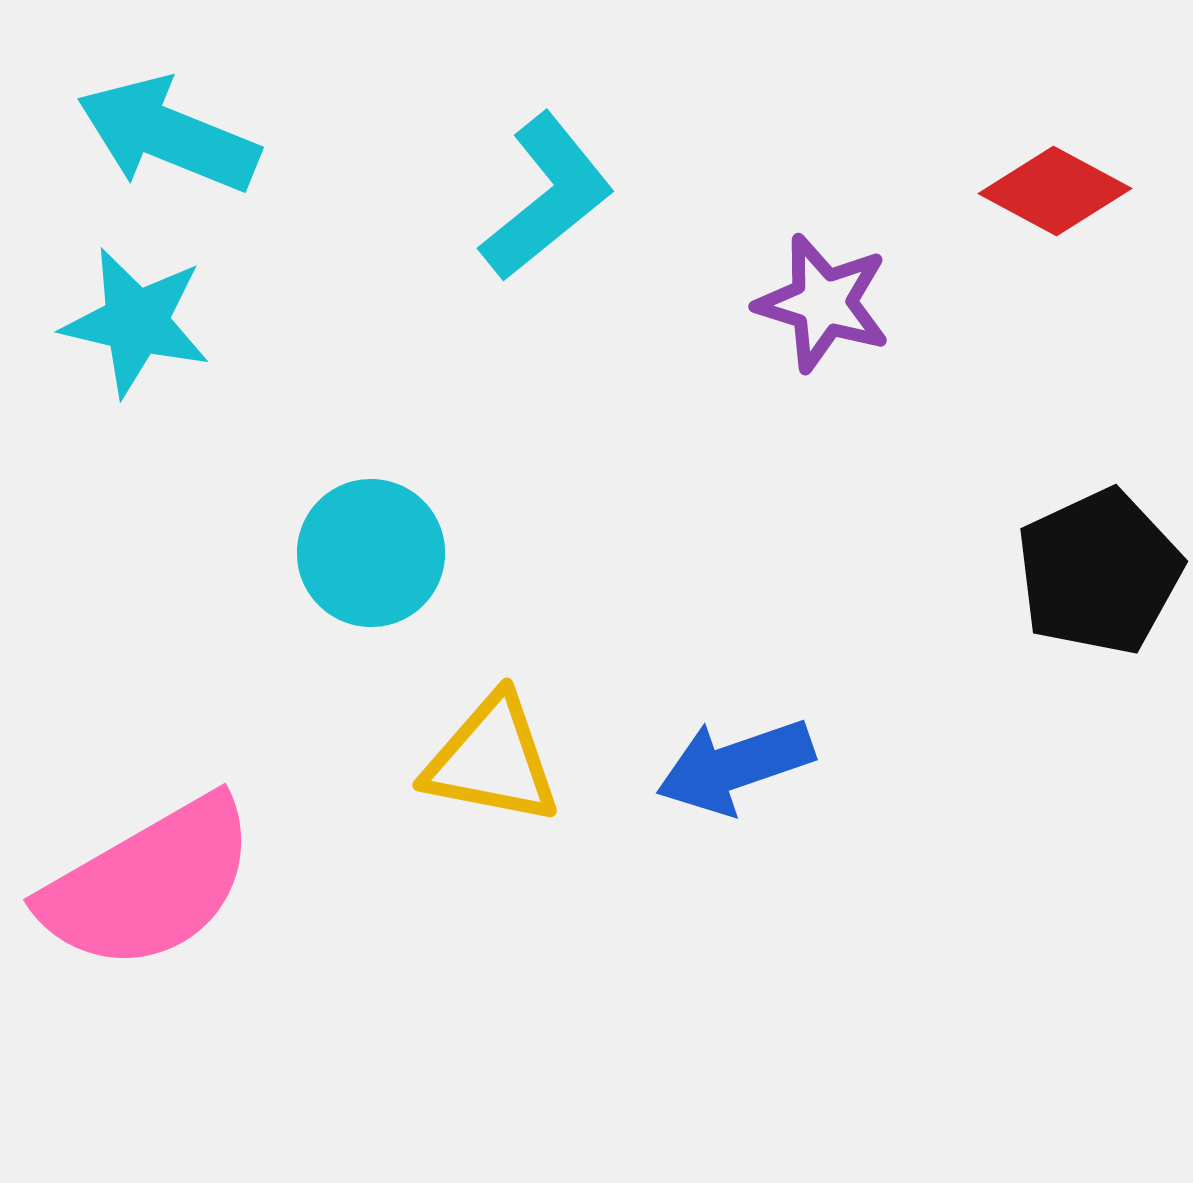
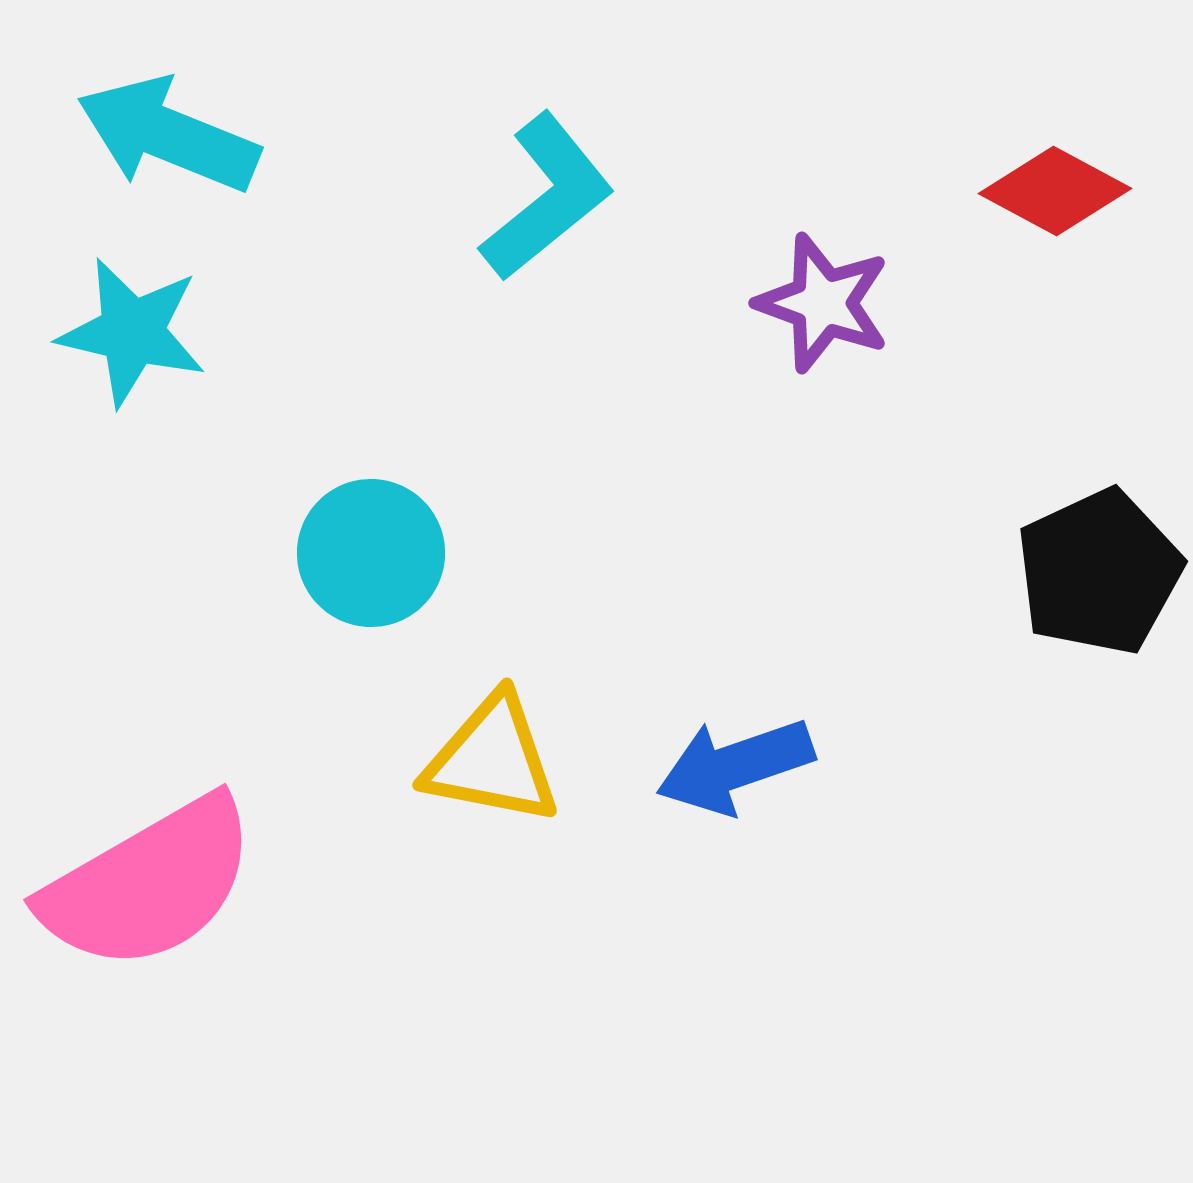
purple star: rotated 3 degrees clockwise
cyan star: moved 4 px left, 10 px down
